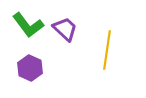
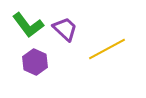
yellow line: moved 1 px up; rotated 54 degrees clockwise
purple hexagon: moved 5 px right, 6 px up
